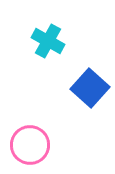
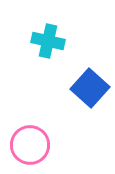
cyan cross: rotated 16 degrees counterclockwise
